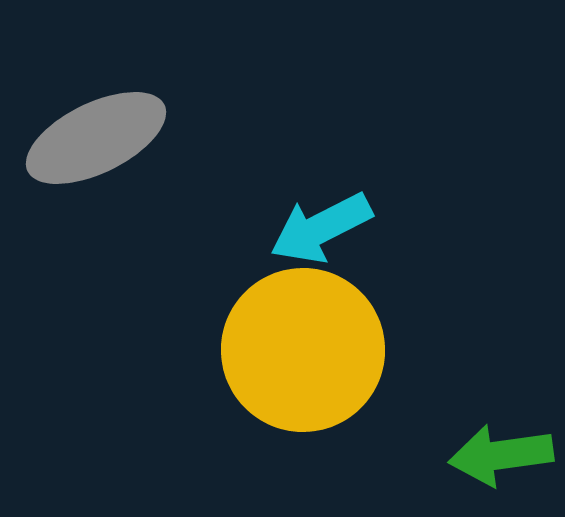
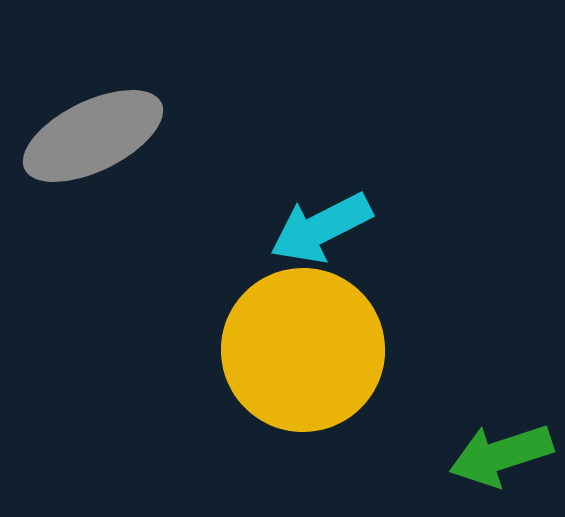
gray ellipse: moved 3 px left, 2 px up
green arrow: rotated 10 degrees counterclockwise
